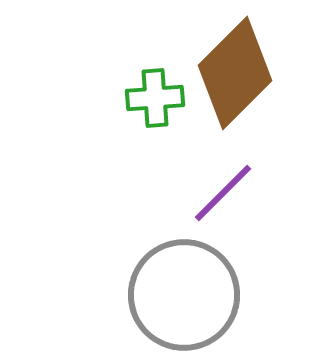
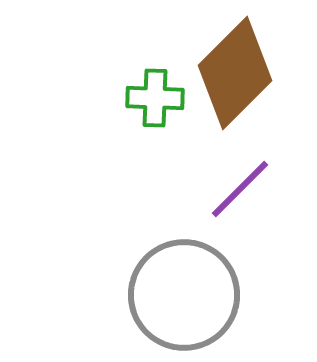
green cross: rotated 6 degrees clockwise
purple line: moved 17 px right, 4 px up
